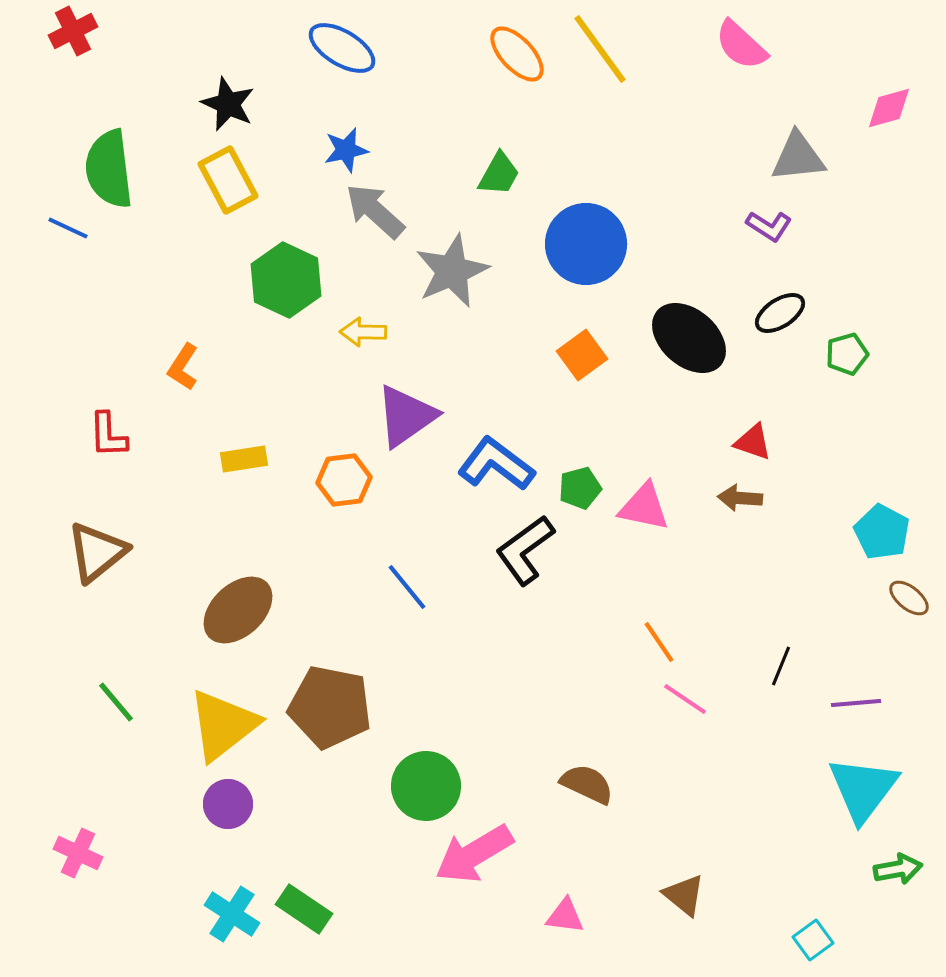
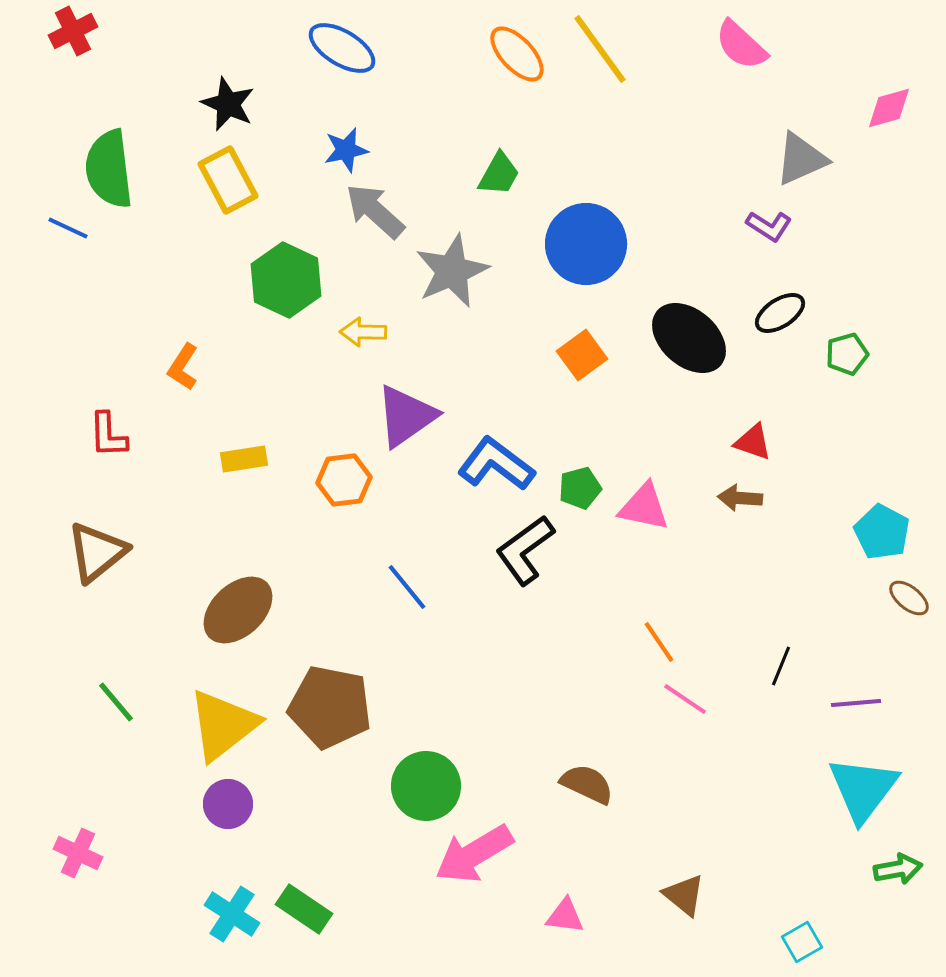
gray triangle at (798, 157): moved 3 px right, 2 px down; rotated 18 degrees counterclockwise
cyan square at (813, 940): moved 11 px left, 2 px down; rotated 6 degrees clockwise
